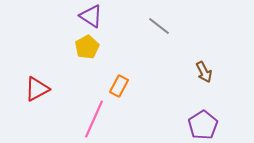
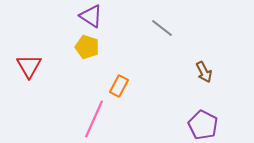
gray line: moved 3 px right, 2 px down
yellow pentagon: rotated 25 degrees counterclockwise
red triangle: moved 8 px left, 23 px up; rotated 32 degrees counterclockwise
purple pentagon: rotated 12 degrees counterclockwise
